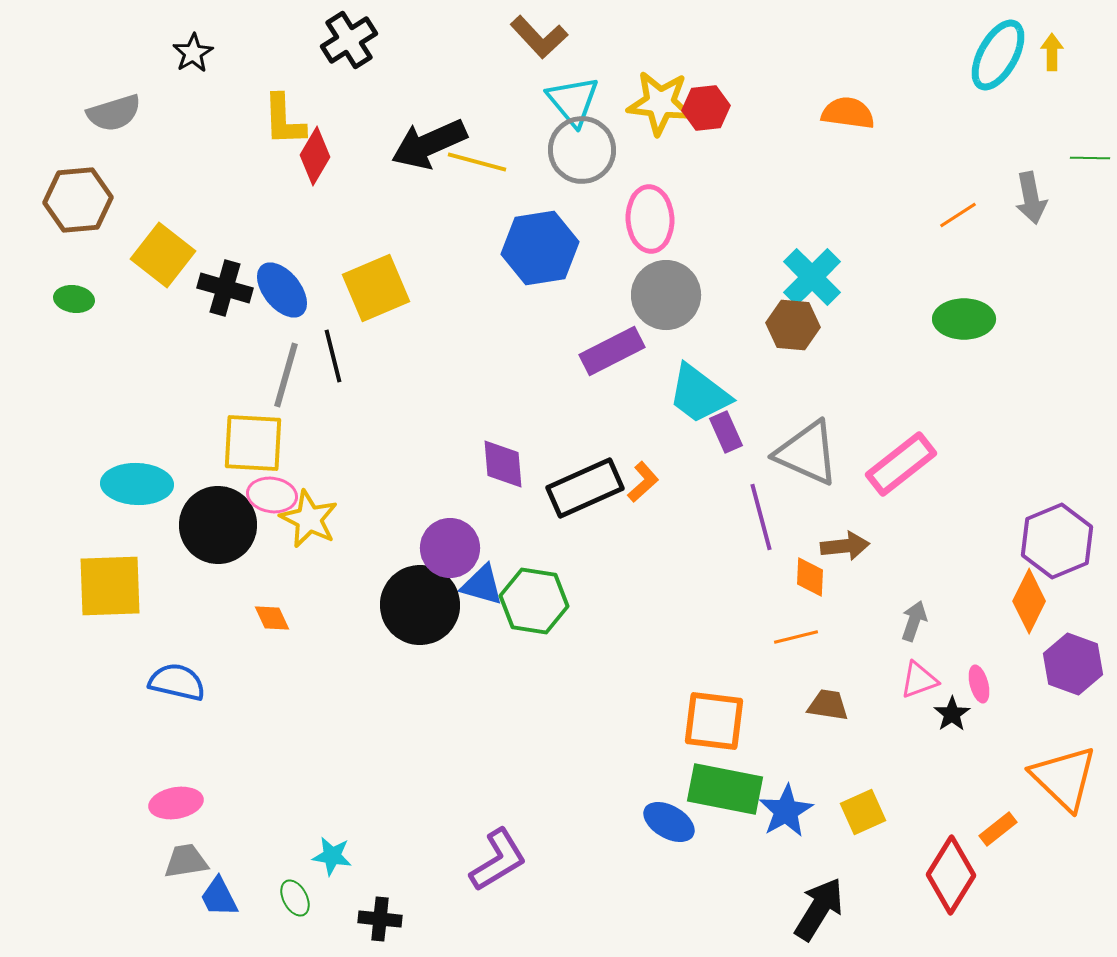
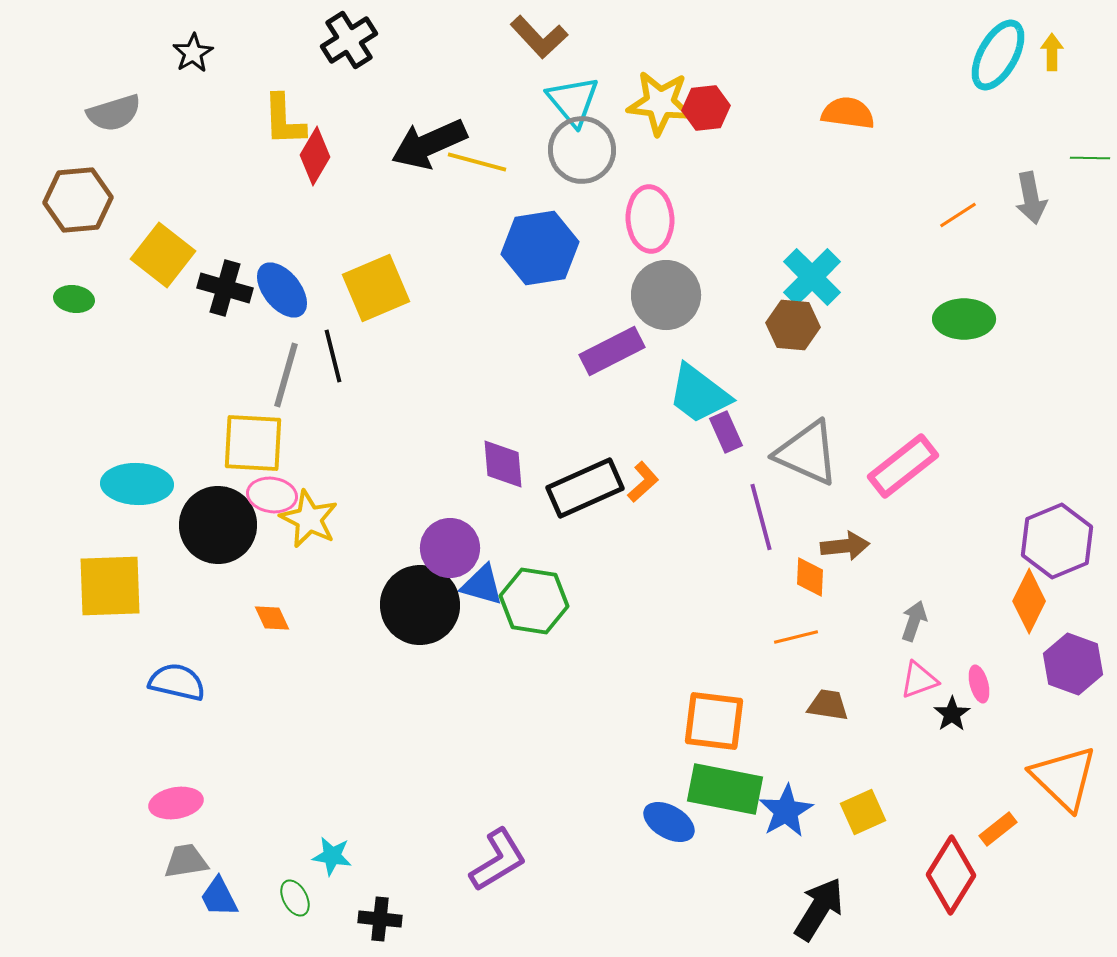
pink rectangle at (901, 464): moved 2 px right, 2 px down
